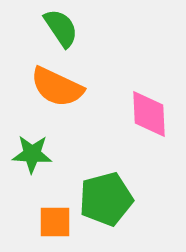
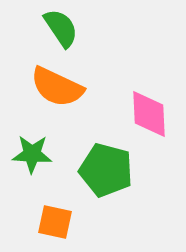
green pentagon: moved 29 px up; rotated 30 degrees clockwise
orange square: rotated 12 degrees clockwise
